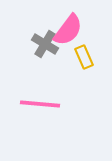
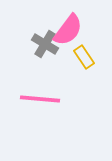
yellow rectangle: rotated 10 degrees counterclockwise
pink line: moved 5 px up
